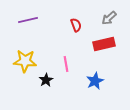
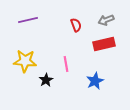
gray arrow: moved 3 px left, 2 px down; rotated 21 degrees clockwise
